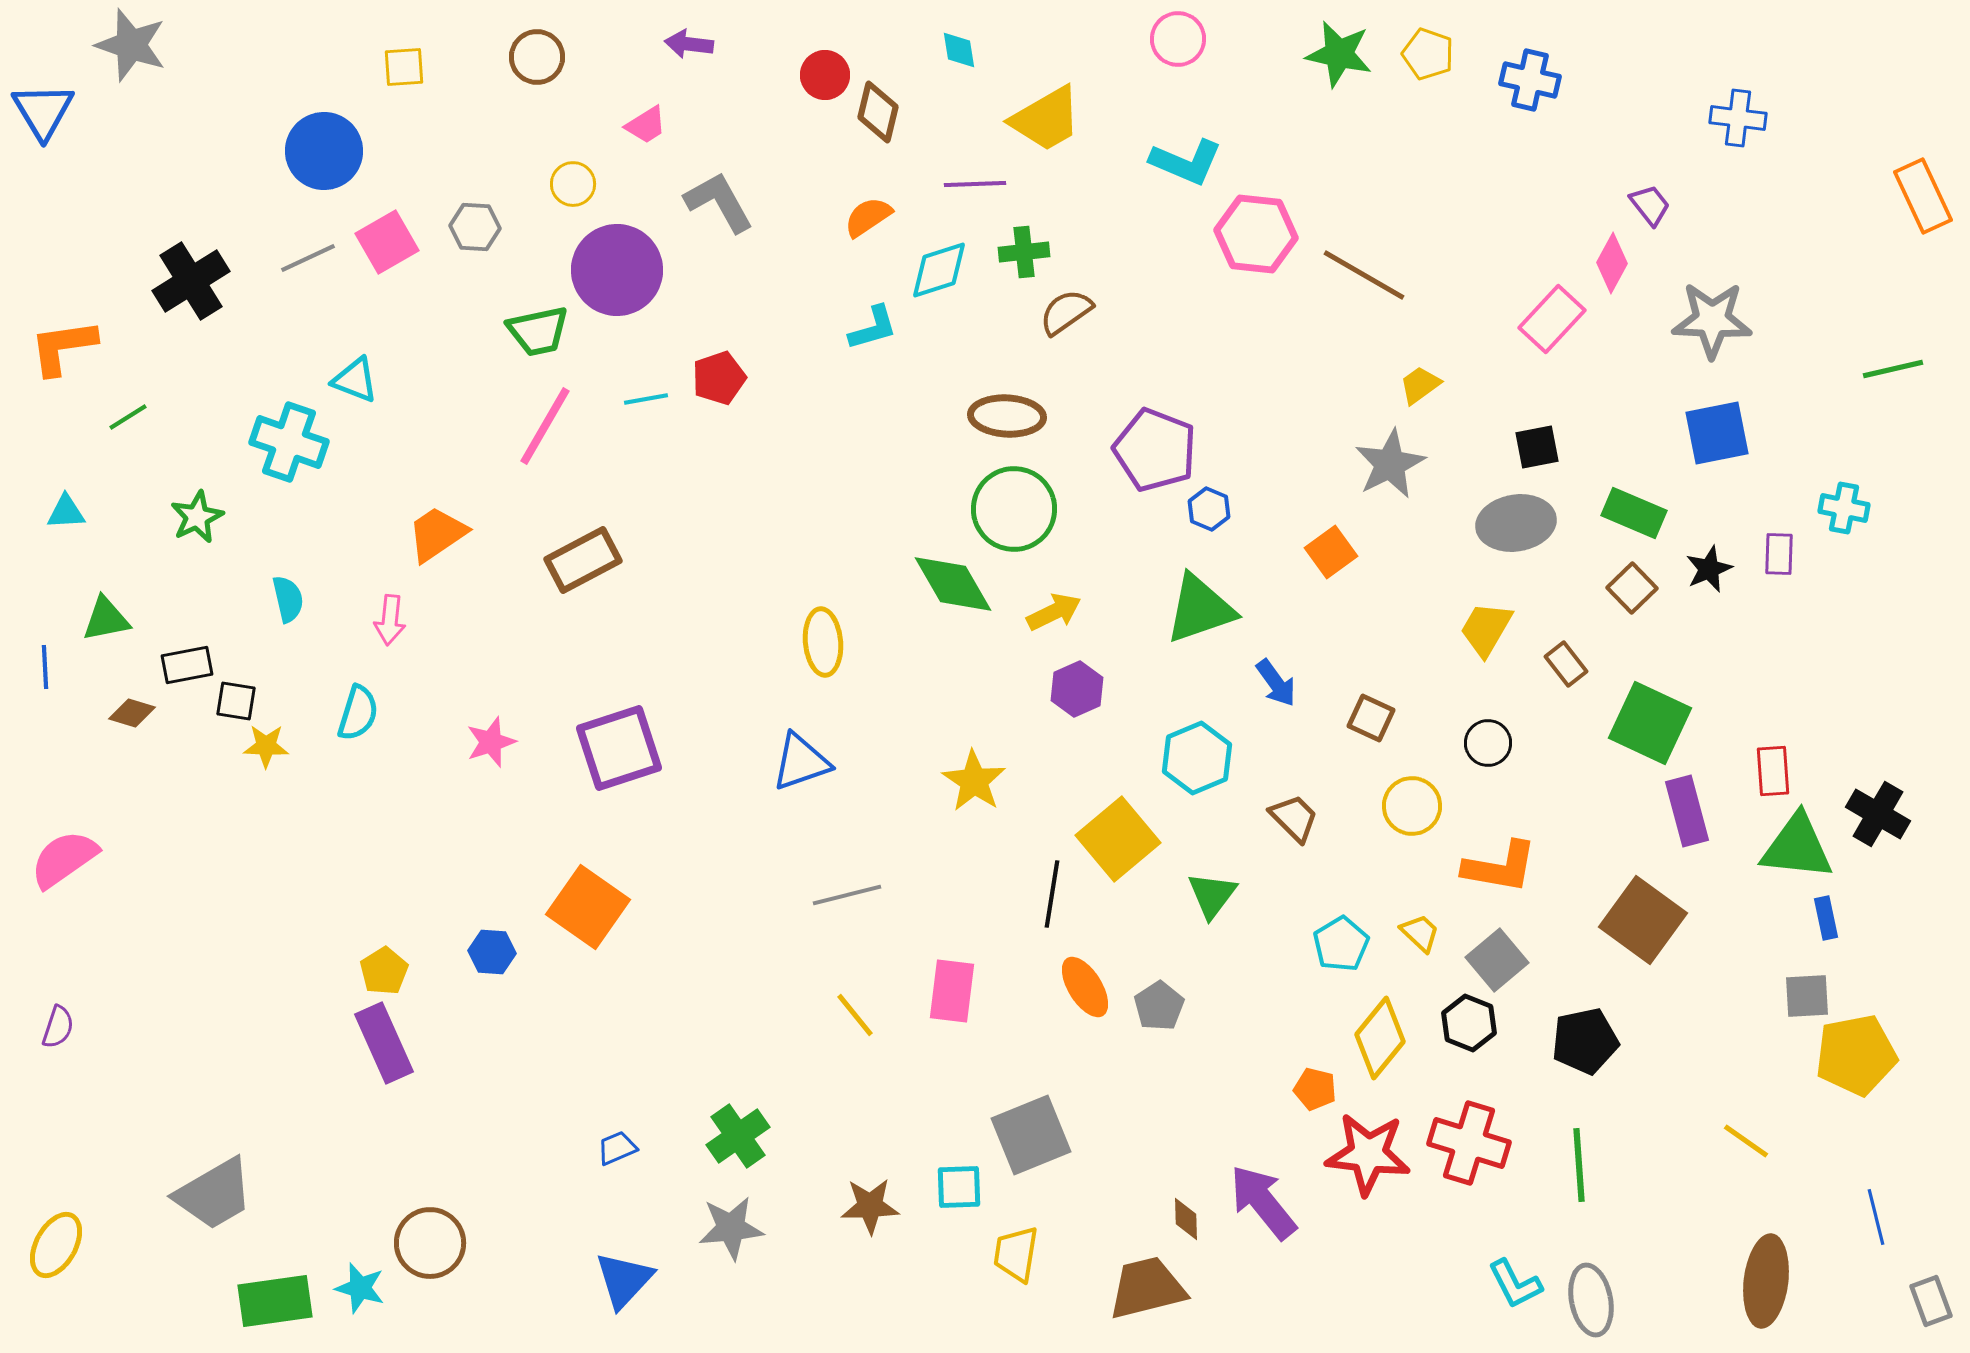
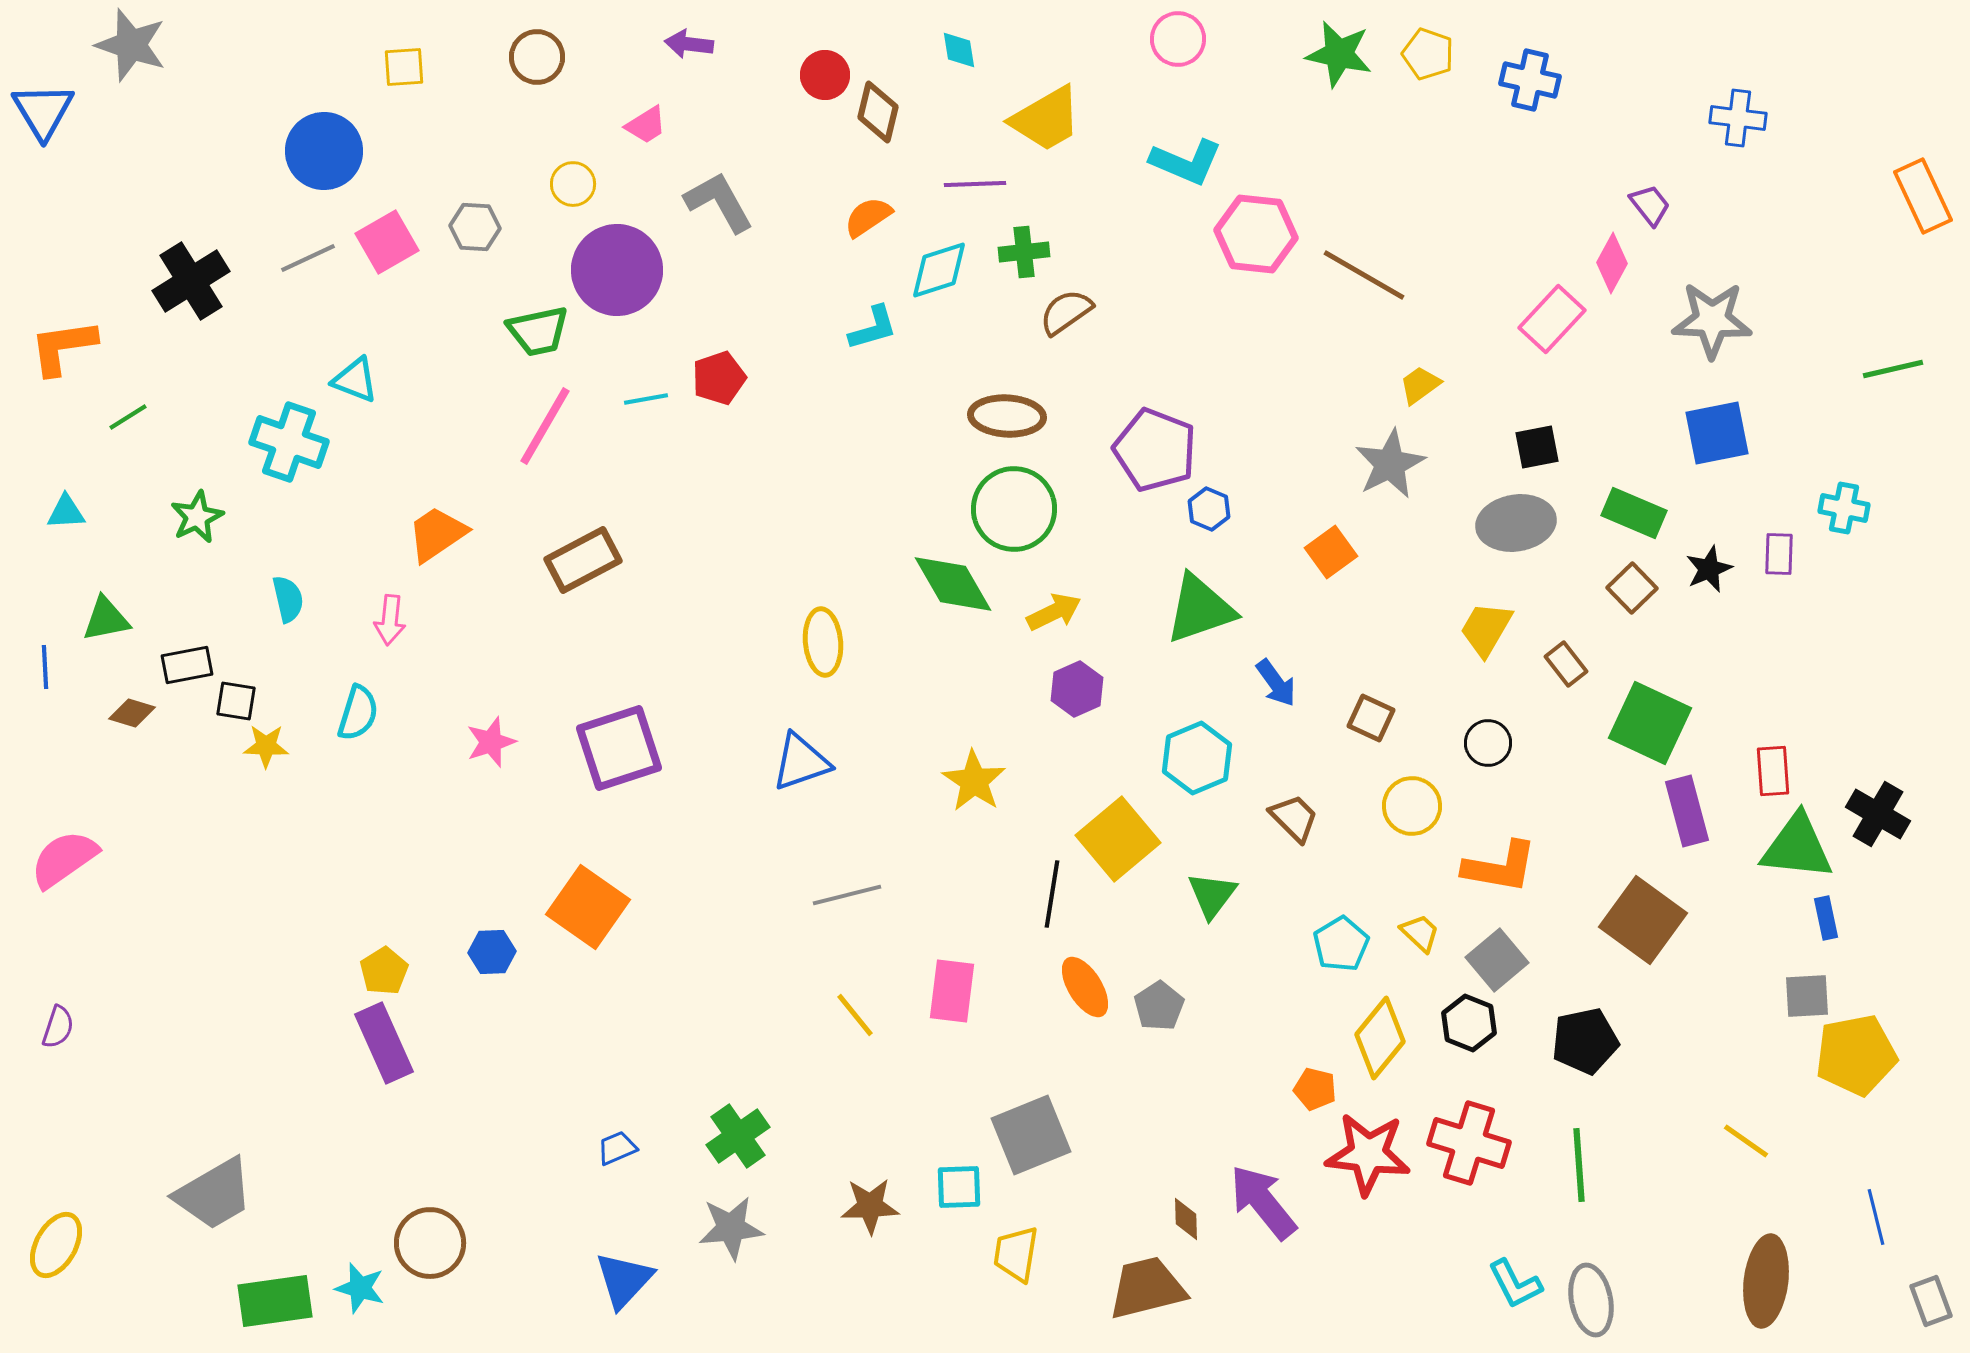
blue hexagon at (492, 952): rotated 6 degrees counterclockwise
